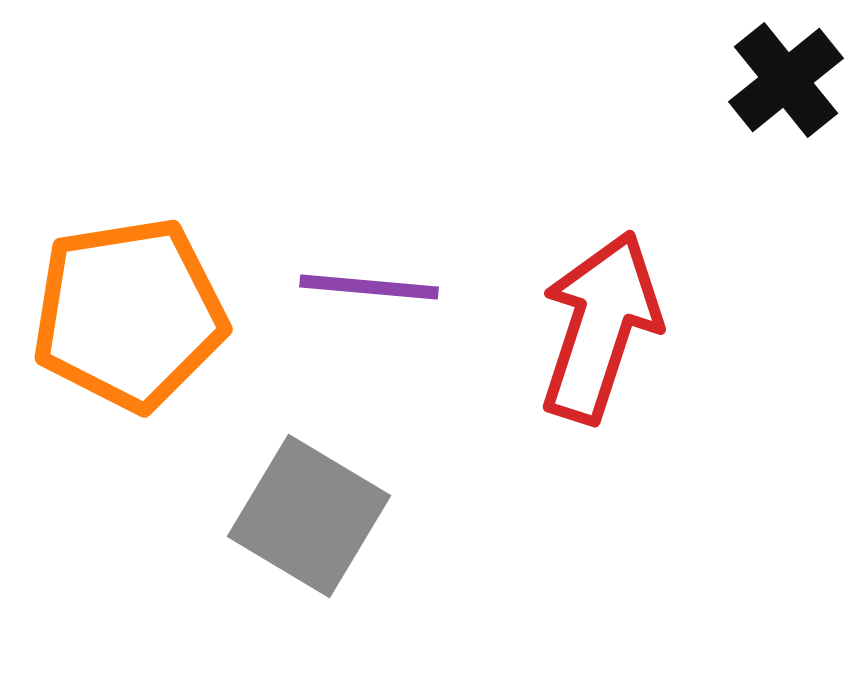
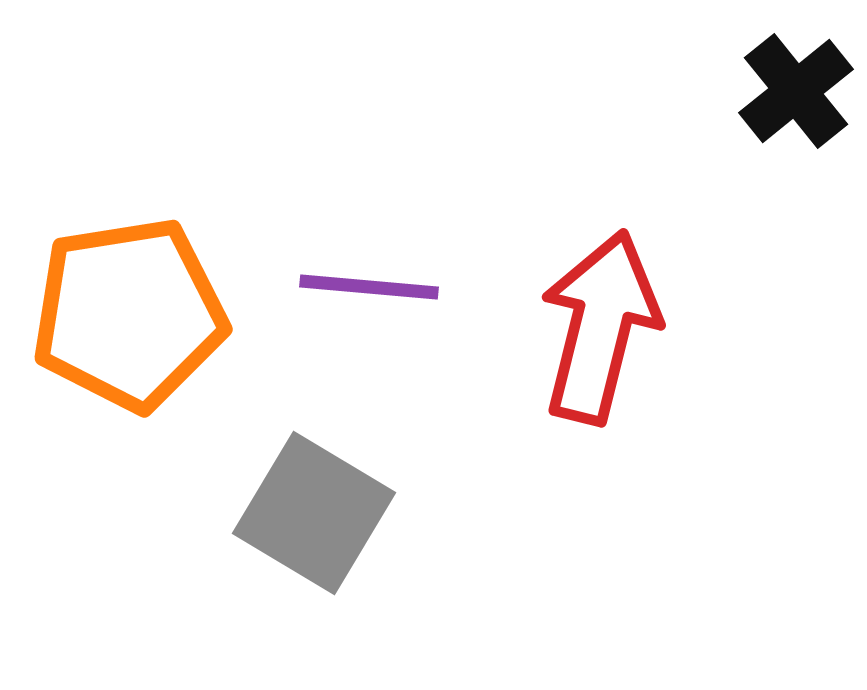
black cross: moved 10 px right, 11 px down
red arrow: rotated 4 degrees counterclockwise
gray square: moved 5 px right, 3 px up
